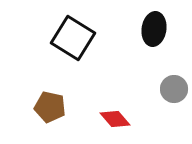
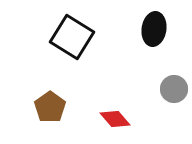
black square: moved 1 px left, 1 px up
brown pentagon: rotated 24 degrees clockwise
